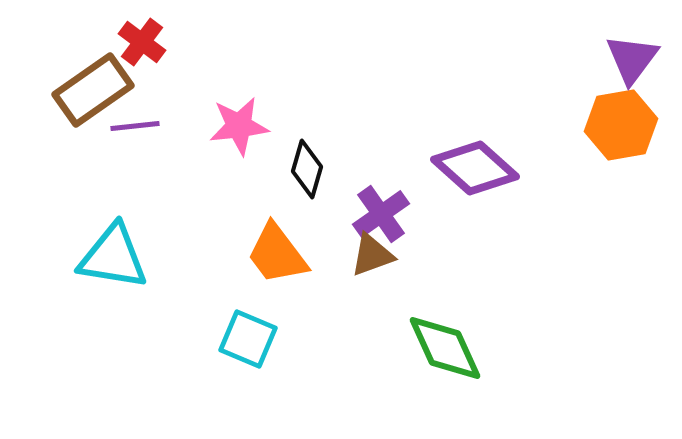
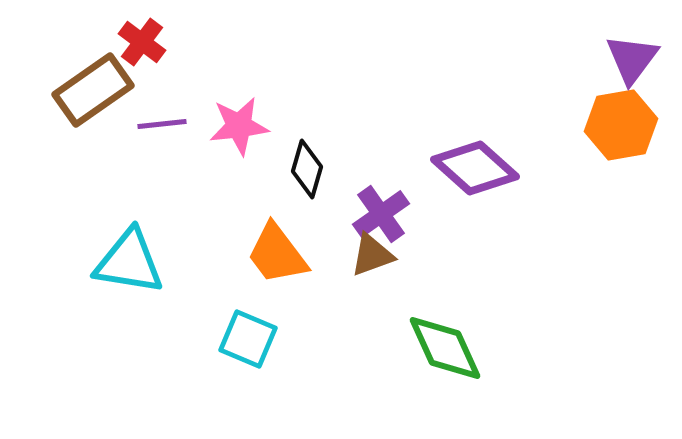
purple line: moved 27 px right, 2 px up
cyan triangle: moved 16 px right, 5 px down
